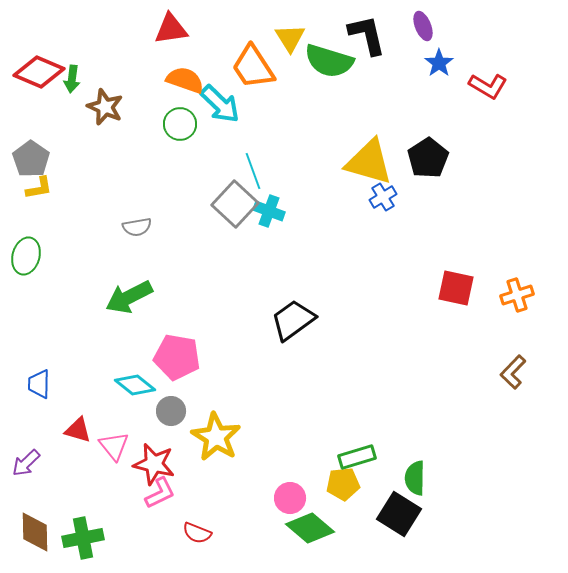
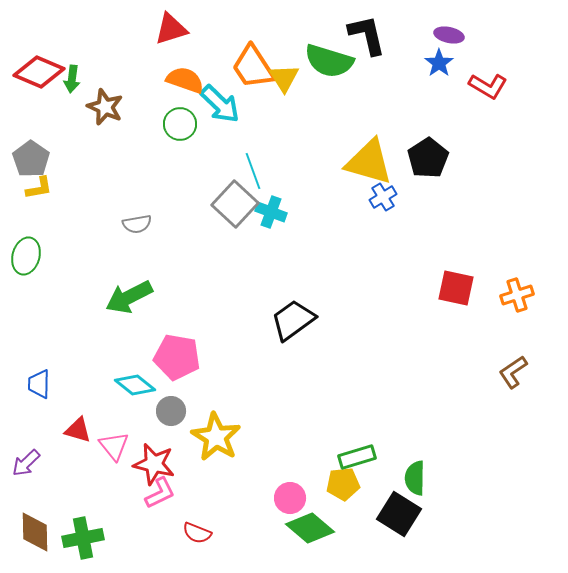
purple ellipse at (423, 26): moved 26 px right, 9 px down; rotated 56 degrees counterclockwise
red triangle at (171, 29): rotated 9 degrees counterclockwise
yellow triangle at (290, 38): moved 6 px left, 40 px down
cyan cross at (269, 211): moved 2 px right, 1 px down
gray semicircle at (137, 227): moved 3 px up
brown L-shape at (513, 372): rotated 12 degrees clockwise
